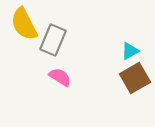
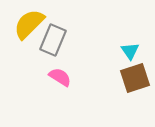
yellow semicircle: moved 5 px right; rotated 72 degrees clockwise
cyan triangle: rotated 36 degrees counterclockwise
brown square: rotated 12 degrees clockwise
